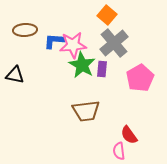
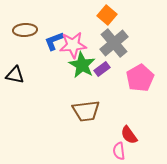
blue L-shape: rotated 25 degrees counterclockwise
purple rectangle: rotated 49 degrees clockwise
